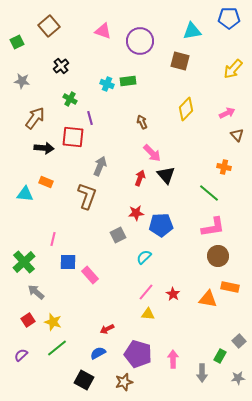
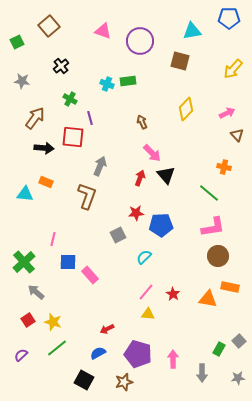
green rectangle at (220, 356): moved 1 px left, 7 px up
